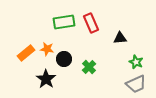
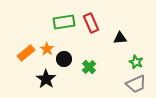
orange star: rotated 24 degrees clockwise
